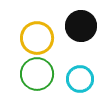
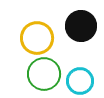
green circle: moved 7 px right
cyan circle: moved 2 px down
